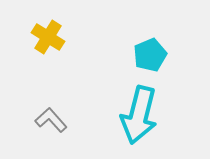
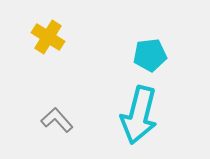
cyan pentagon: rotated 16 degrees clockwise
gray L-shape: moved 6 px right
